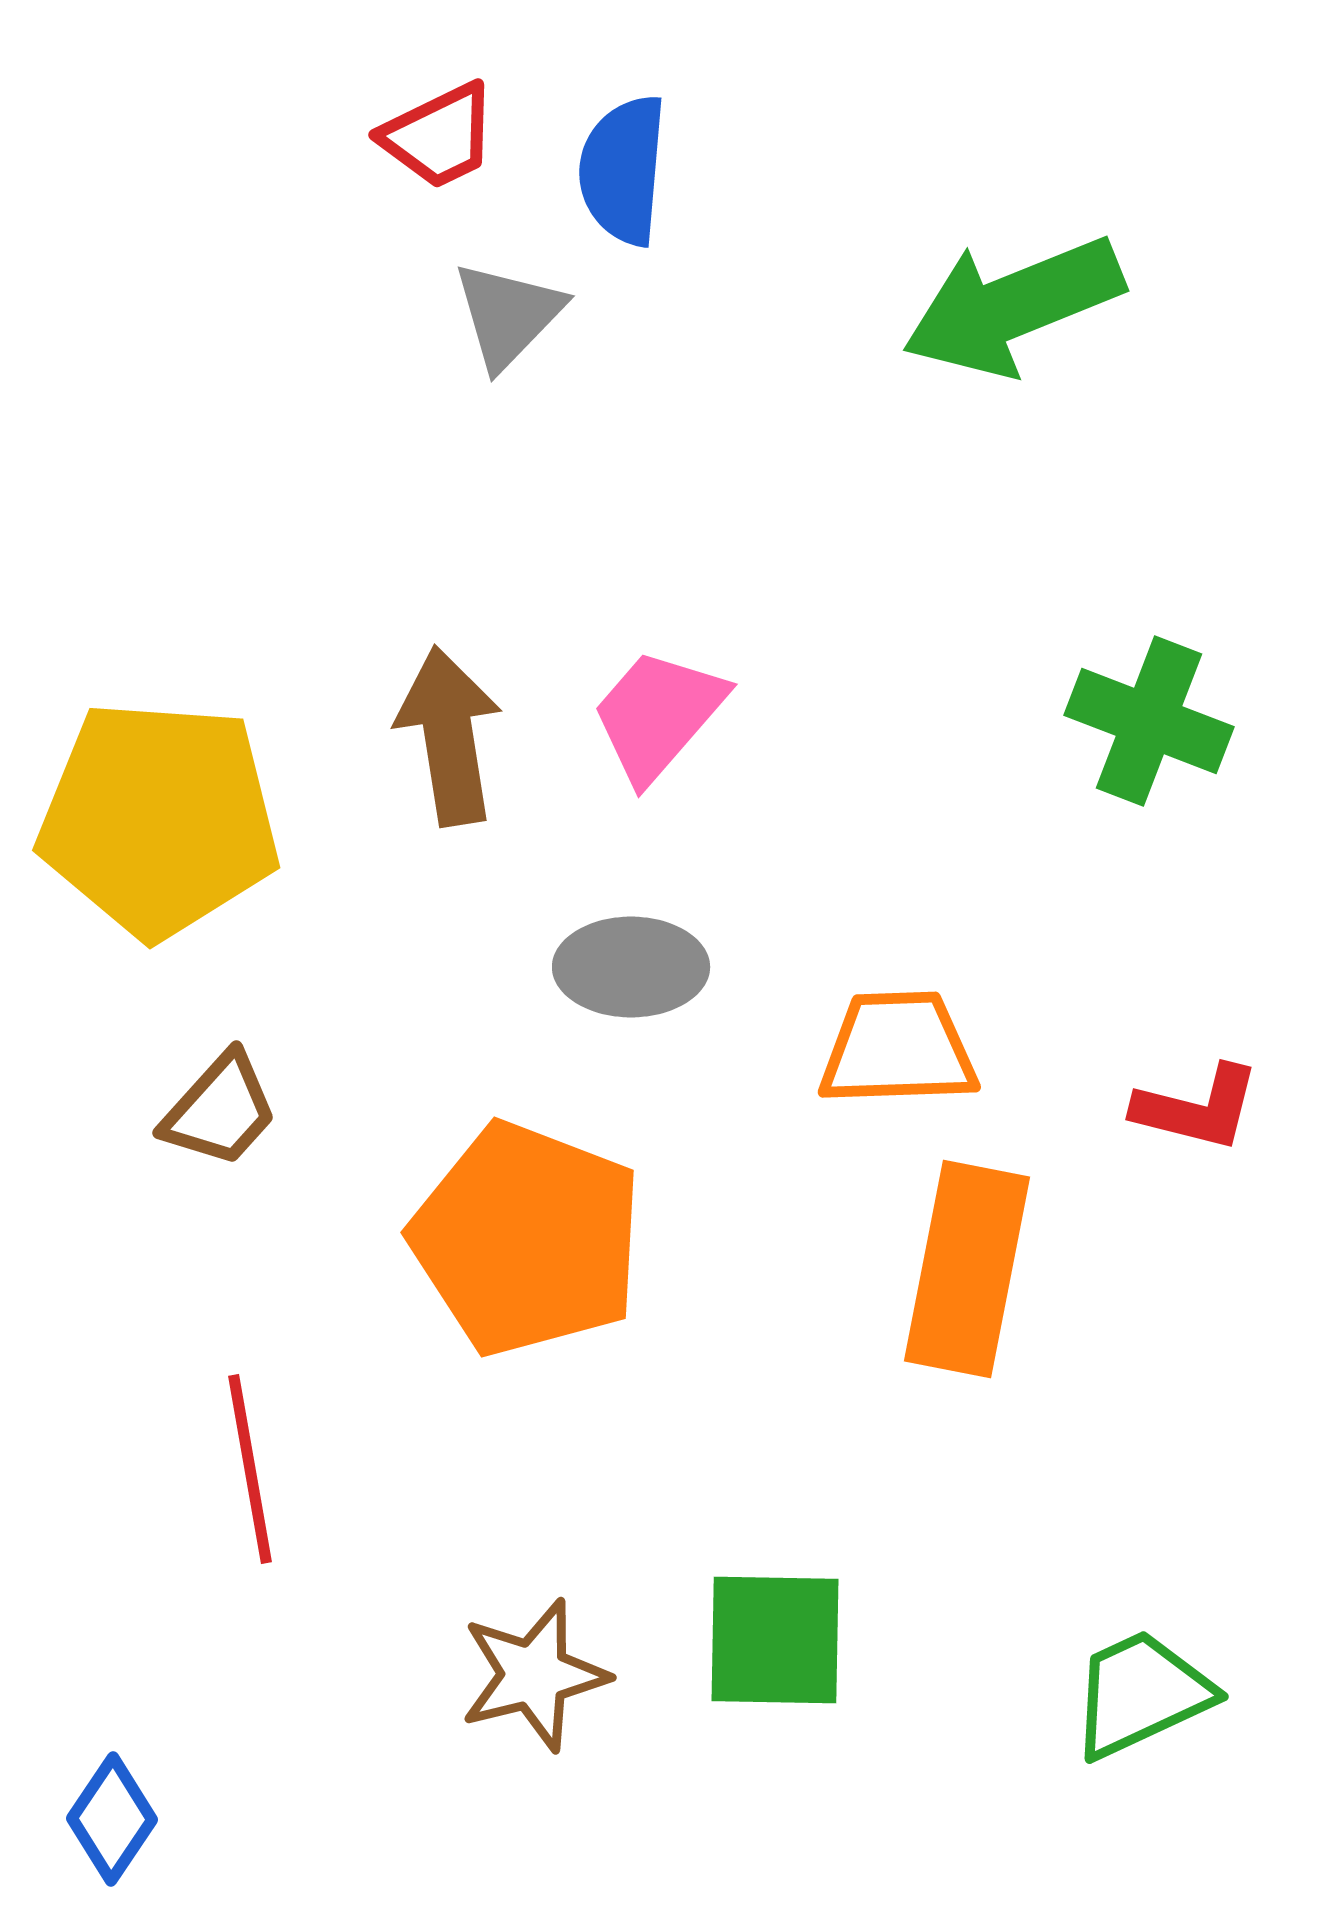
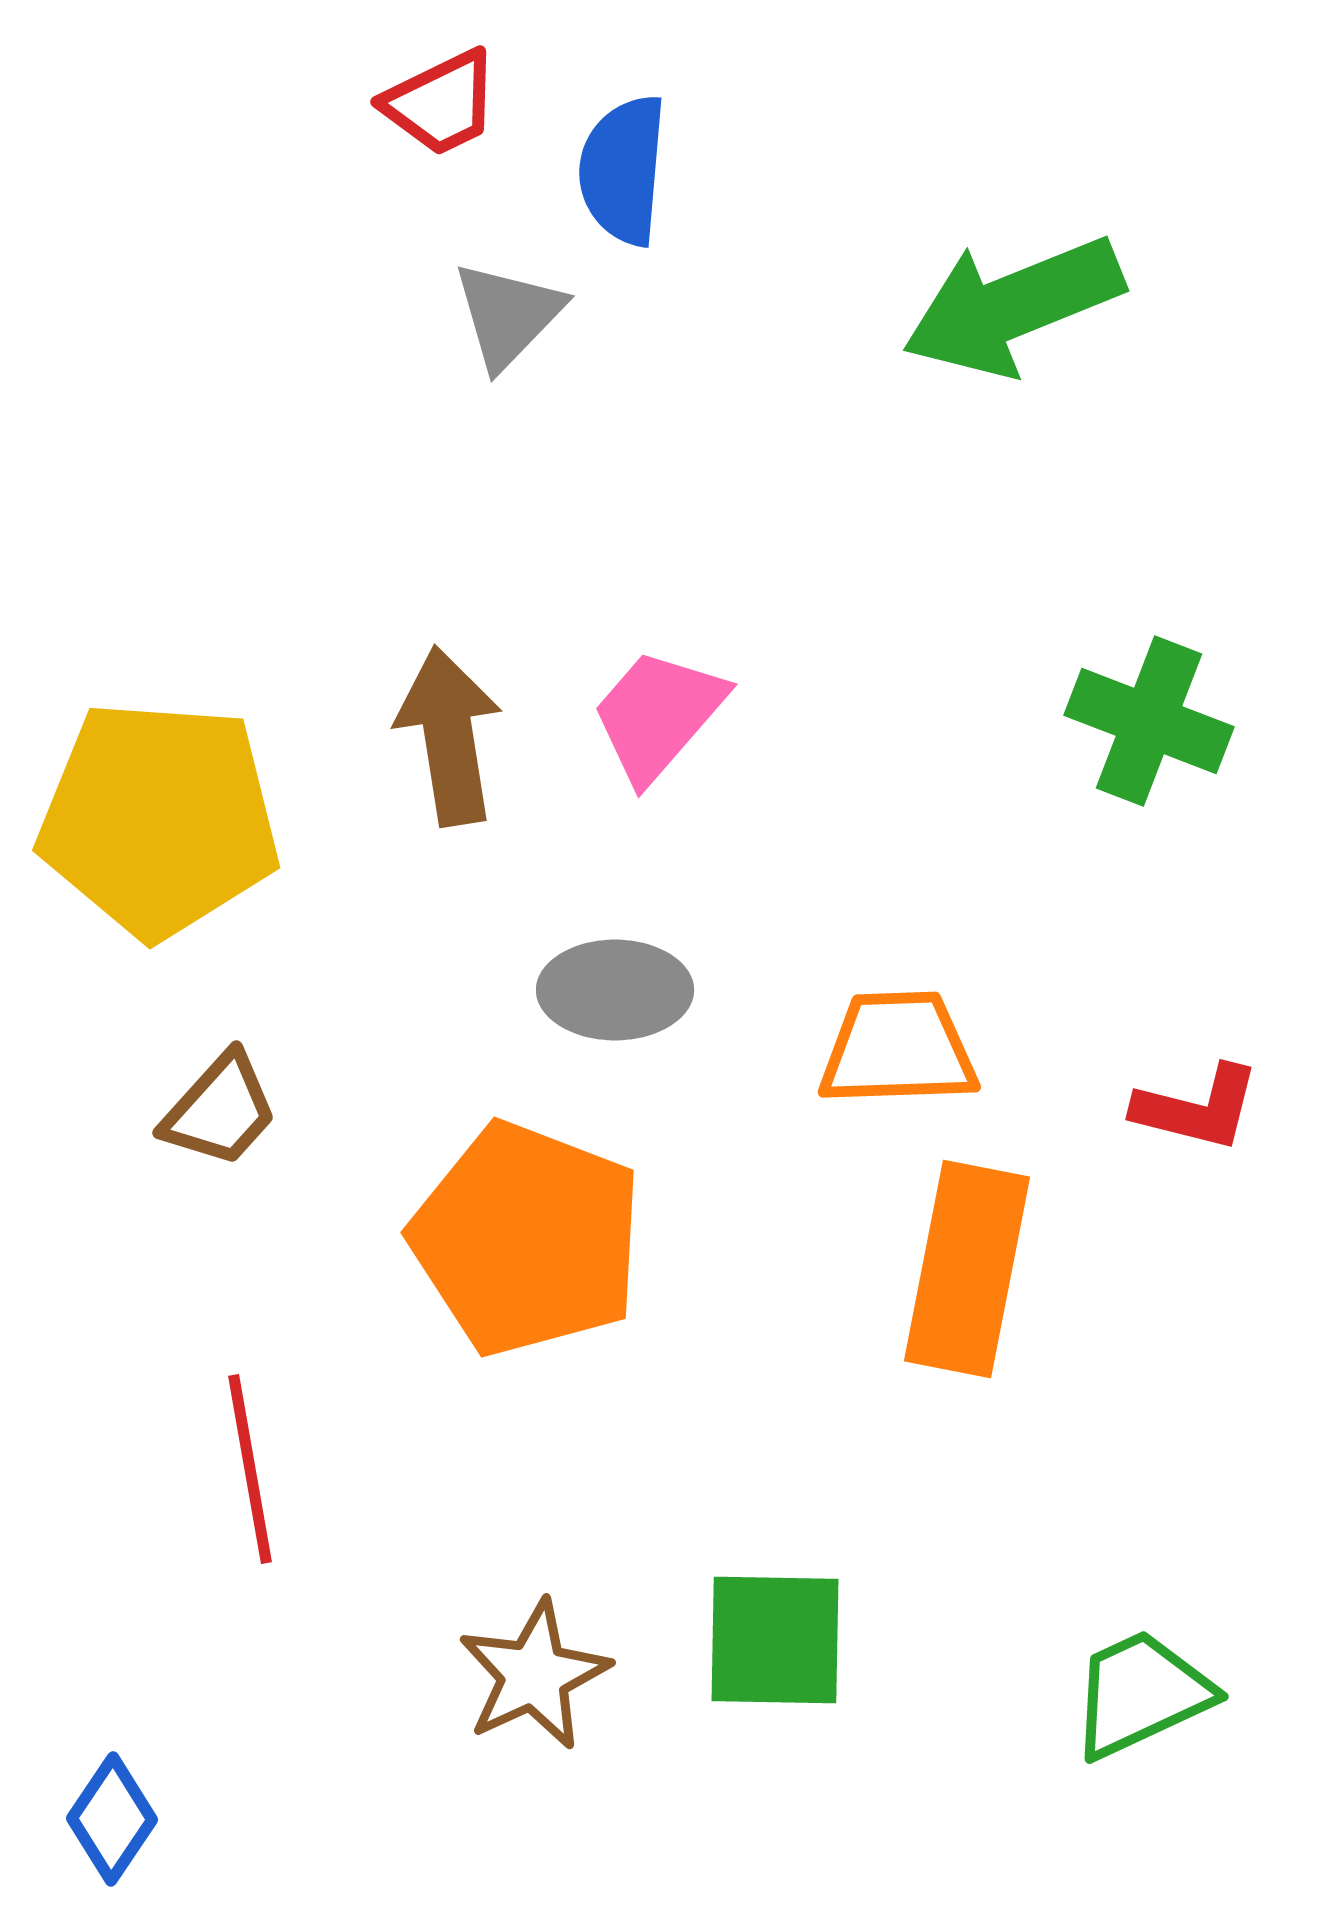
red trapezoid: moved 2 px right, 33 px up
gray ellipse: moved 16 px left, 23 px down
brown star: rotated 11 degrees counterclockwise
